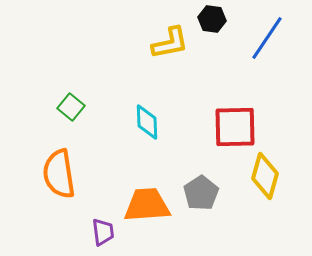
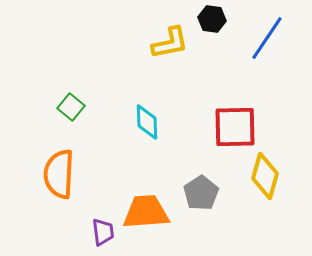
orange semicircle: rotated 12 degrees clockwise
orange trapezoid: moved 1 px left, 7 px down
